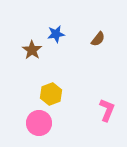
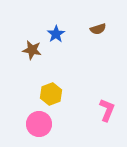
blue star: rotated 24 degrees counterclockwise
brown semicircle: moved 10 px up; rotated 35 degrees clockwise
brown star: rotated 24 degrees counterclockwise
pink circle: moved 1 px down
